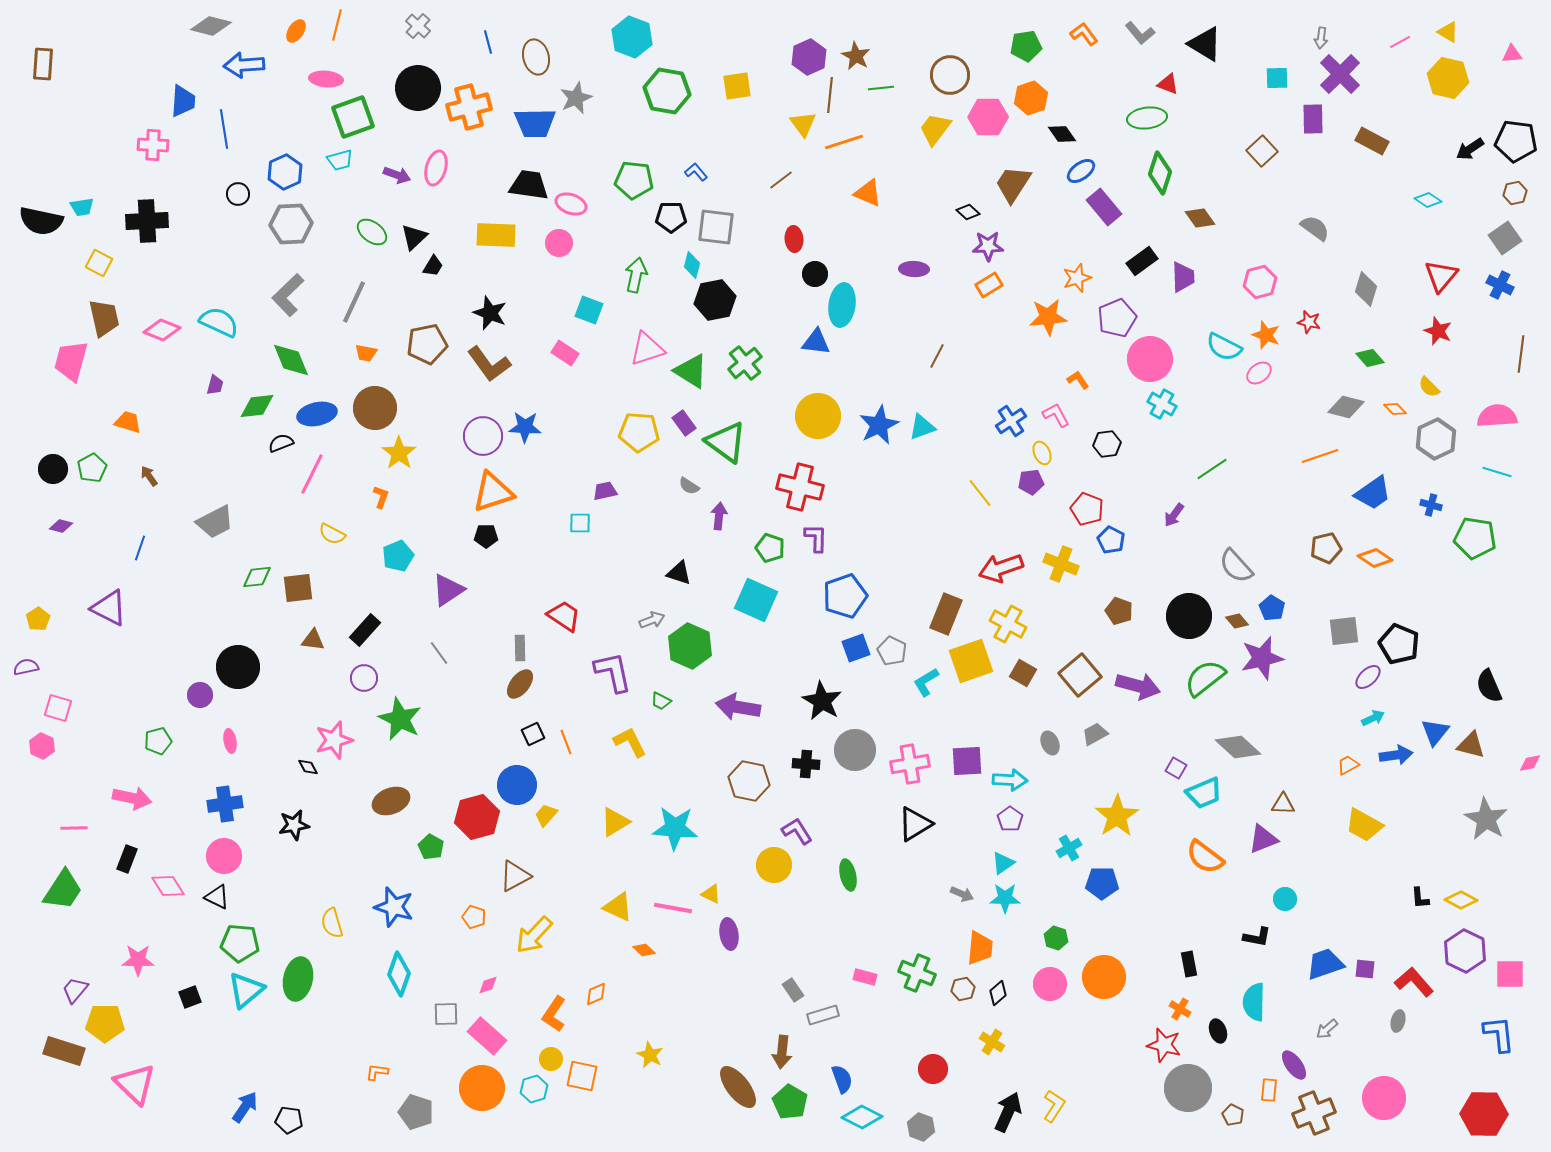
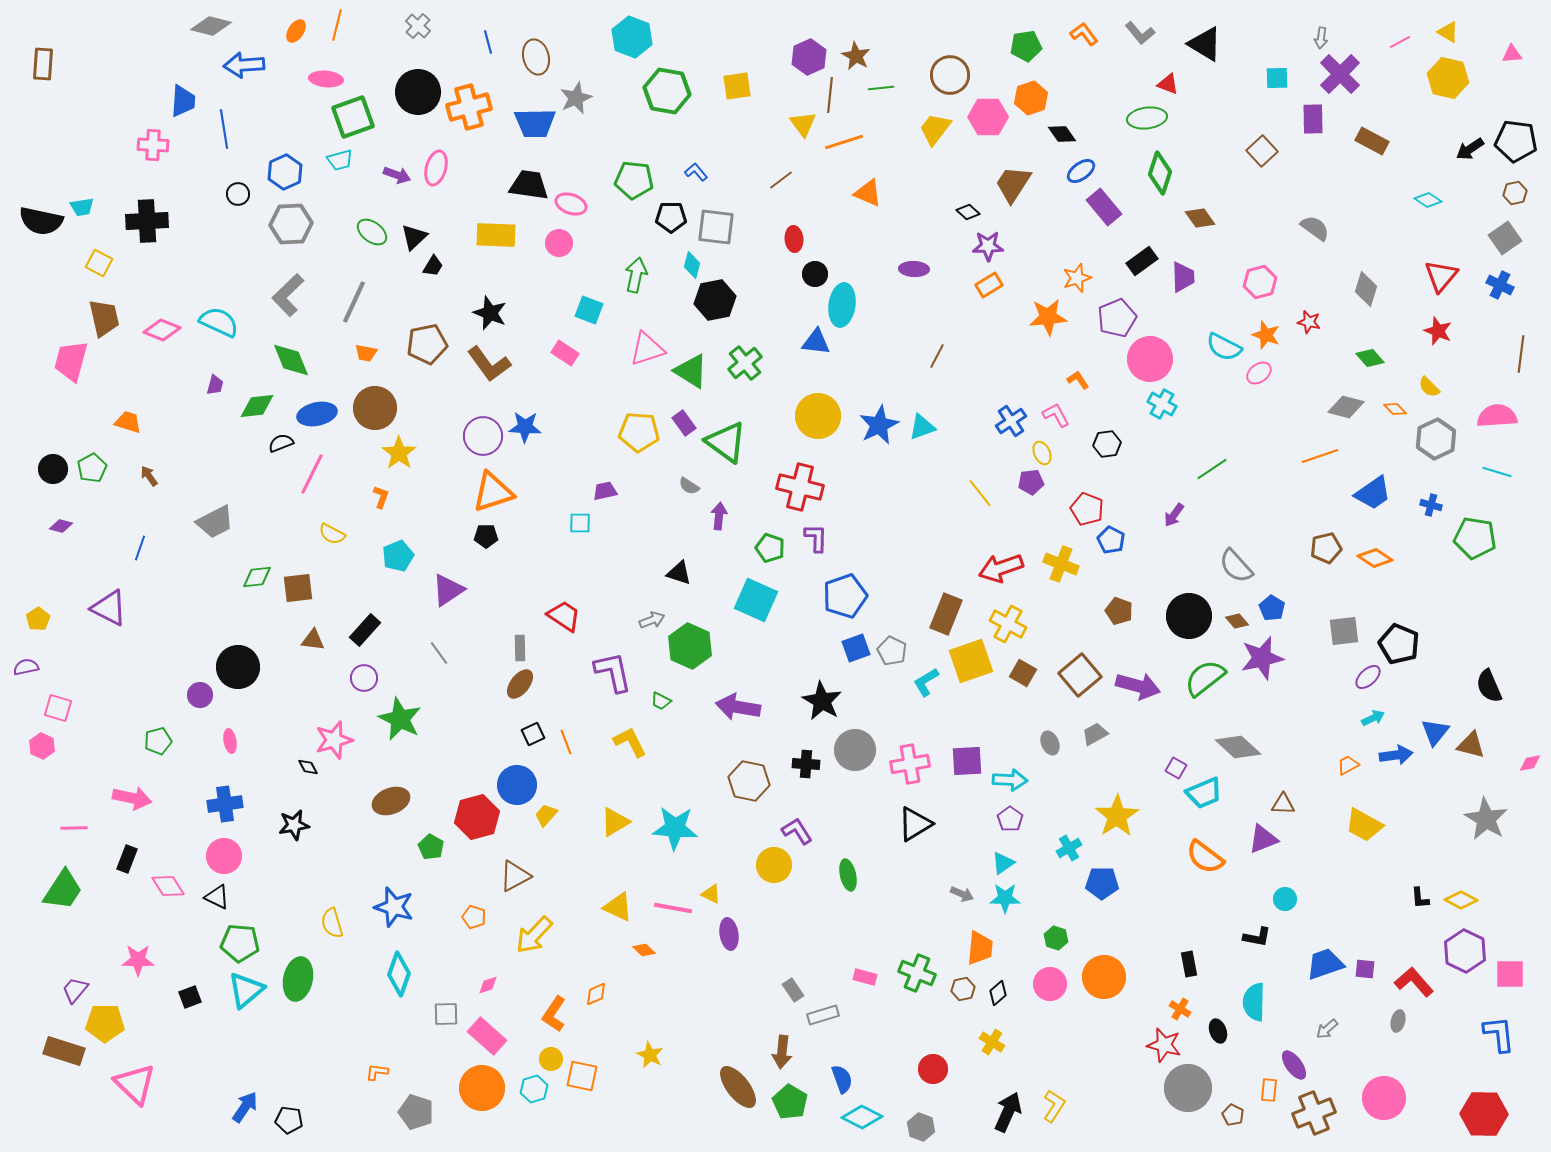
black circle at (418, 88): moved 4 px down
